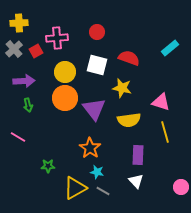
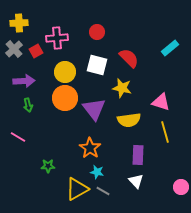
red semicircle: rotated 25 degrees clockwise
yellow triangle: moved 2 px right, 1 px down
